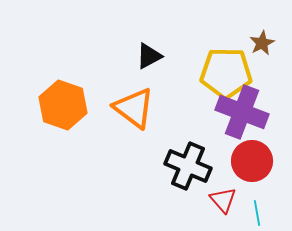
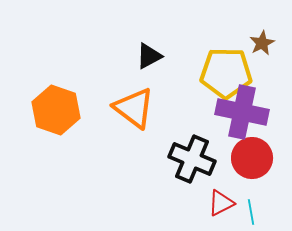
orange hexagon: moved 7 px left, 5 px down
purple cross: rotated 9 degrees counterclockwise
red circle: moved 3 px up
black cross: moved 4 px right, 7 px up
red triangle: moved 2 px left, 3 px down; rotated 44 degrees clockwise
cyan line: moved 6 px left, 1 px up
